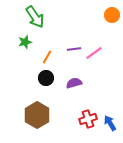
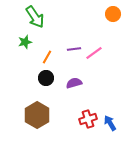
orange circle: moved 1 px right, 1 px up
